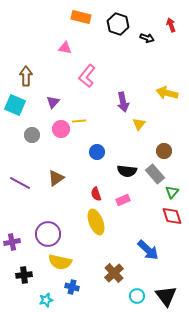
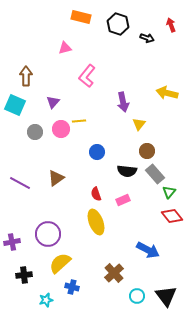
pink triangle: rotated 24 degrees counterclockwise
gray circle: moved 3 px right, 3 px up
brown circle: moved 17 px left
green triangle: moved 3 px left
red diamond: rotated 20 degrees counterclockwise
blue arrow: rotated 15 degrees counterclockwise
yellow semicircle: moved 1 px down; rotated 125 degrees clockwise
